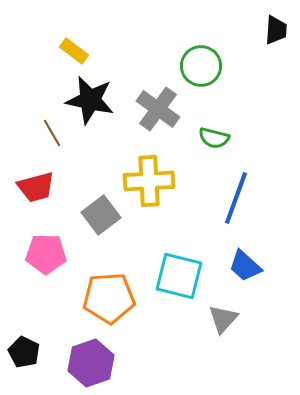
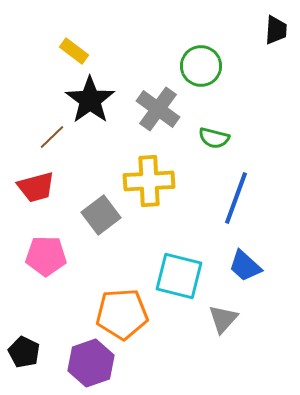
black star: rotated 24 degrees clockwise
brown line: moved 4 px down; rotated 76 degrees clockwise
pink pentagon: moved 2 px down
orange pentagon: moved 13 px right, 16 px down
